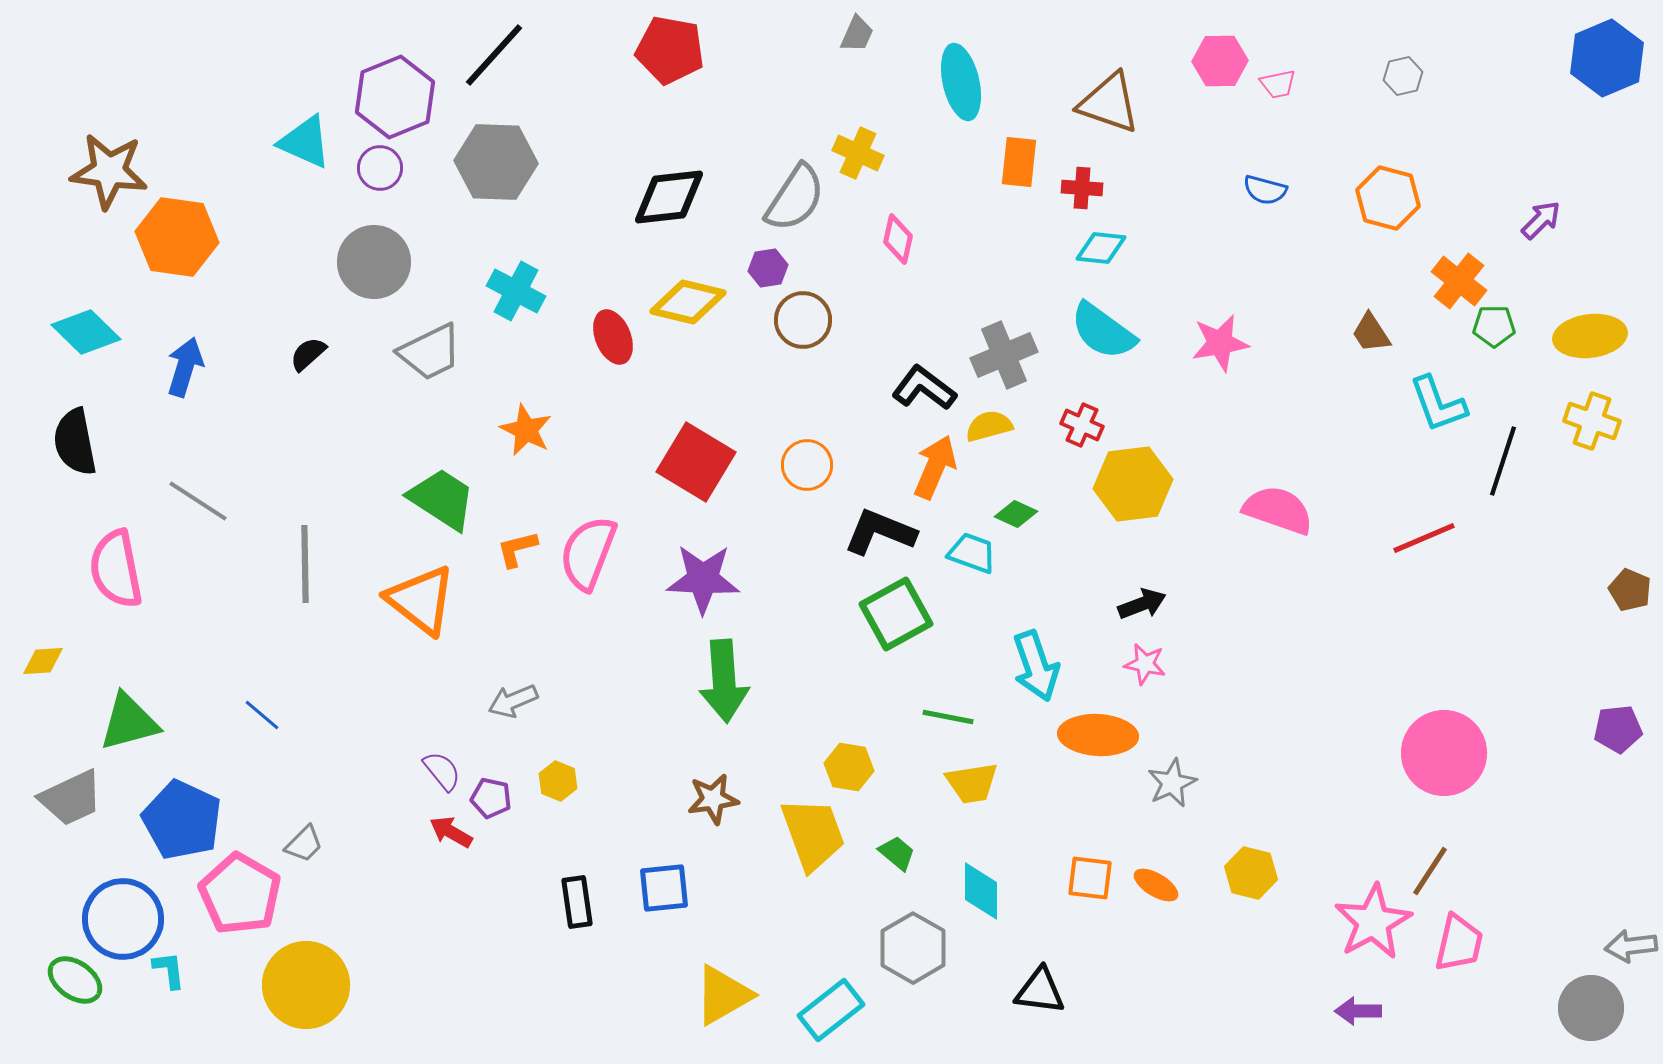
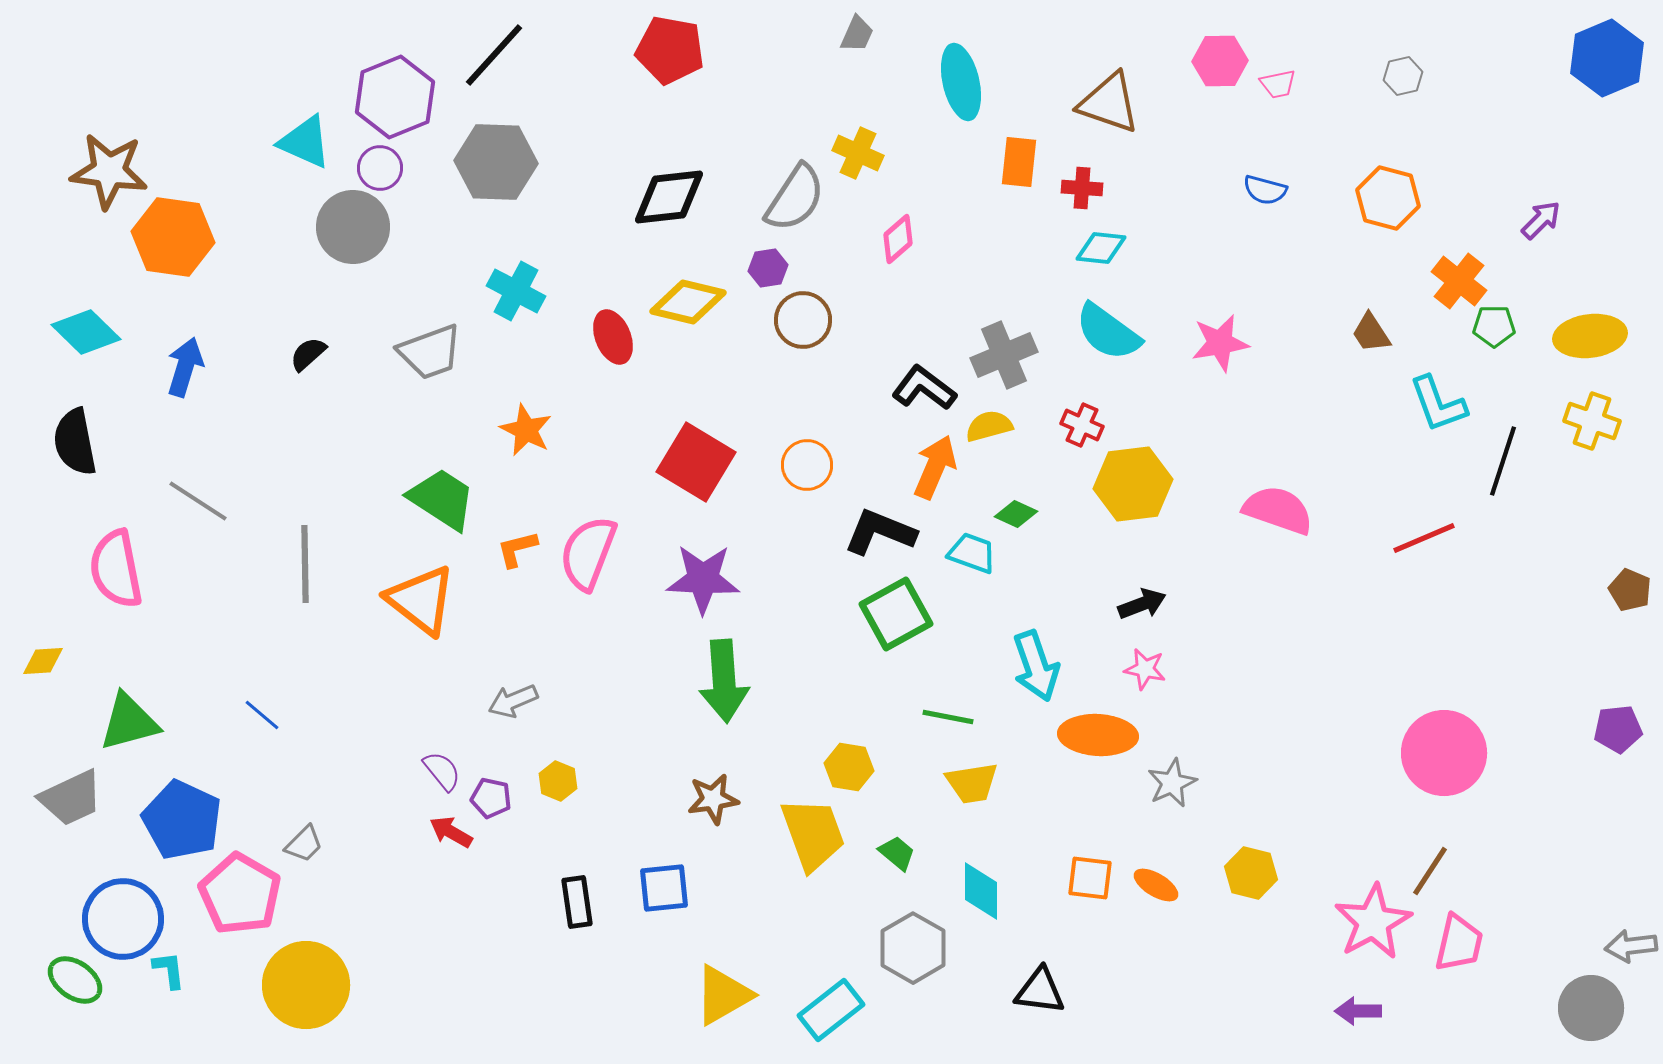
orange hexagon at (177, 237): moved 4 px left
pink diamond at (898, 239): rotated 36 degrees clockwise
gray circle at (374, 262): moved 21 px left, 35 px up
cyan semicircle at (1103, 331): moved 5 px right, 1 px down
gray trapezoid at (430, 352): rotated 6 degrees clockwise
pink star at (1145, 664): moved 5 px down
